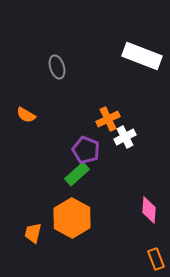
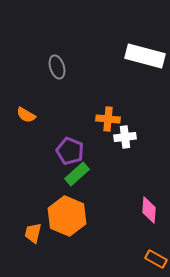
white rectangle: moved 3 px right; rotated 6 degrees counterclockwise
orange cross: rotated 30 degrees clockwise
white cross: rotated 20 degrees clockwise
purple pentagon: moved 16 px left, 1 px down
orange hexagon: moved 5 px left, 2 px up; rotated 6 degrees counterclockwise
orange rectangle: rotated 40 degrees counterclockwise
